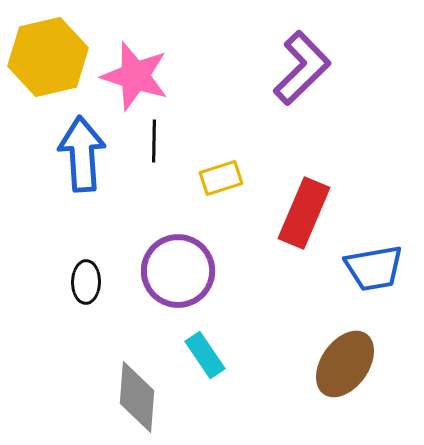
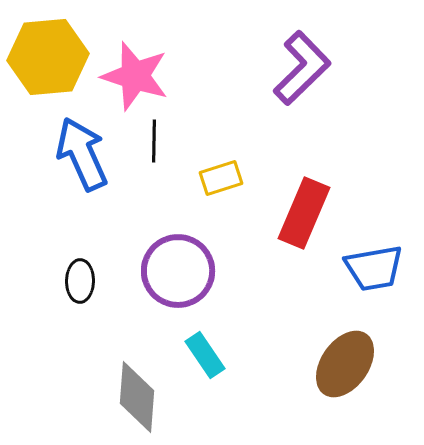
yellow hexagon: rotated 8 degrees clockwise
blue arrow: rotated 20 degrees counterclockwise
black ellipse: moved 6 px left, 1 px up
